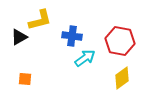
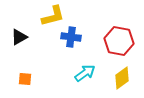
yellow L-shape: moved 13 px right, 4 px up
blue cross: moved 1 px left, 1 px down
red hexagon: moved 1 px left
cyan arrow: moved 15 px down
